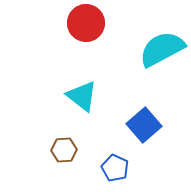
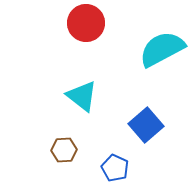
blue square: moved 2 px right
